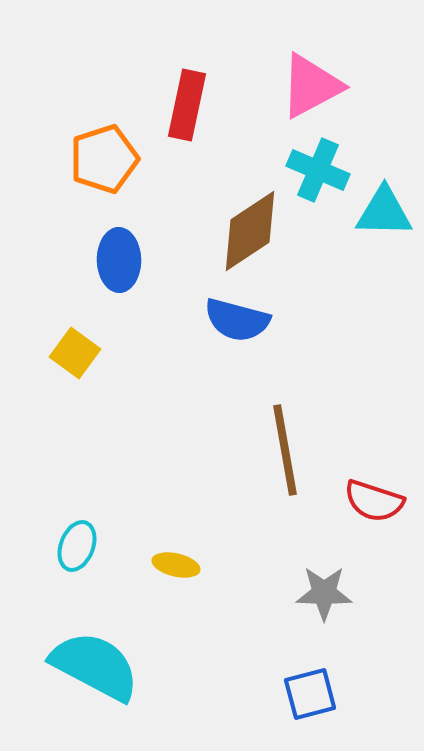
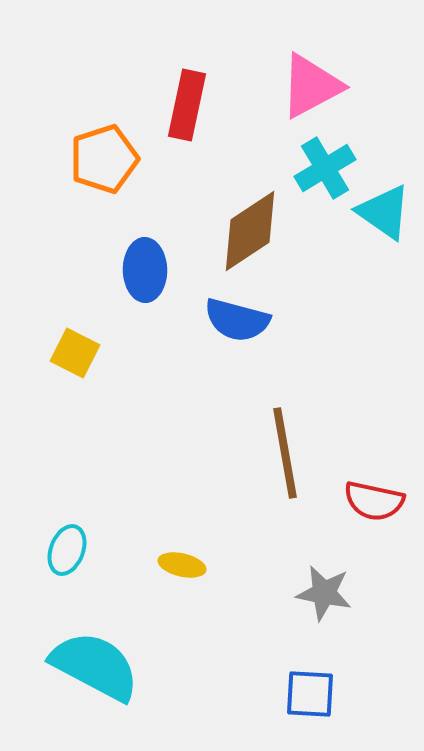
cyan cross: moved 7 px right, 2 px up; rotated 36 degrees clockwise
cyan triangle: rotated 34 degrees clockwise
blue ellipse: moved 26 px right, 10 px down
yellow square: rotated 9 degrees counterclockwise
brown line: moved 3 px down
red semicircle: rotated 6 degrees counterclockwise
cyan ellipse: moved 10 px left, 4 px down
yellow ellipse: moved 6 px right
gray star: rotated 10 degrees clockwise
blue square: rotated 18 degrees clockwise
